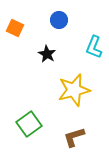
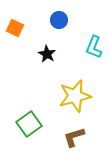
yellow star: moved 1 px right, 6 px down
